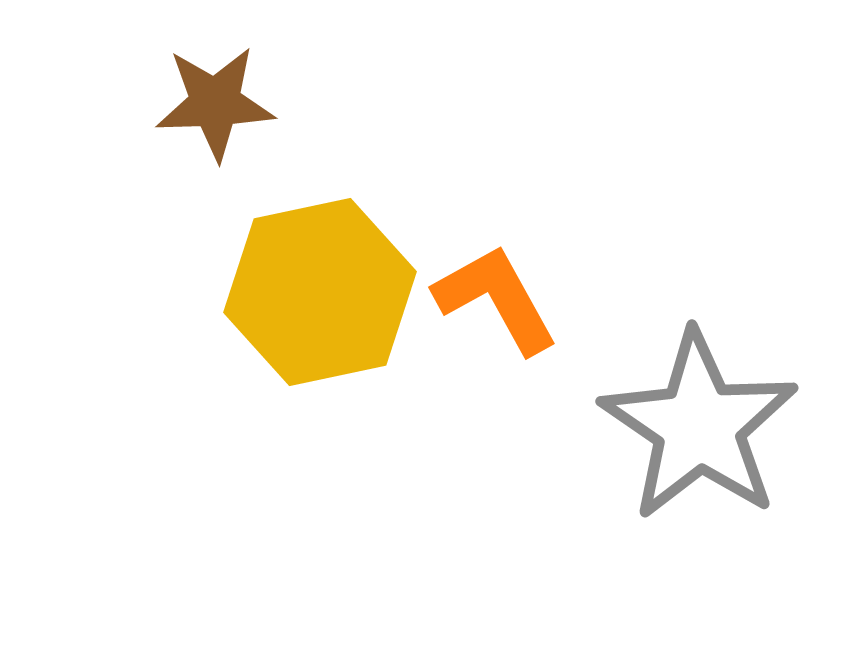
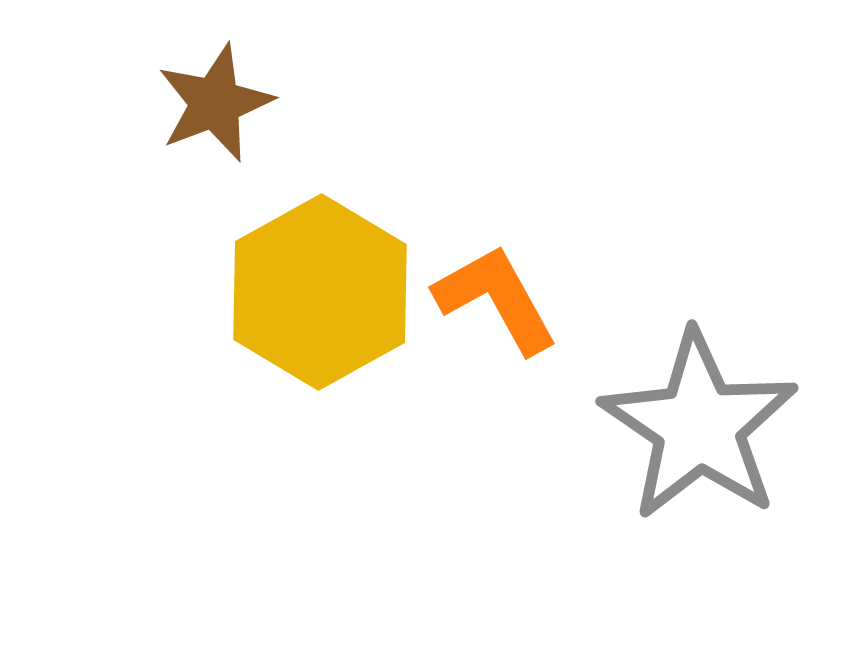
brown star: rotated 19 degrees counterclockwise
yellow hexagon: rotated 17 degrees counterclockwise
